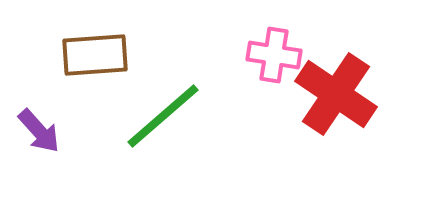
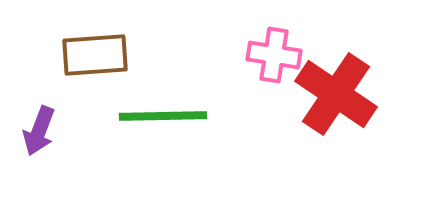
green line: rotated 40 degrees clockwise
purple arrow: rotated 63 degrees clockwise
